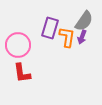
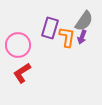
red L-shape: rotated 65 degrees clockwise
